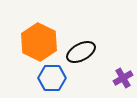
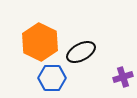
orange hexagon: moved 1 px right
purple cross: moved 1 px up; rotated 12 degrees clockwise
